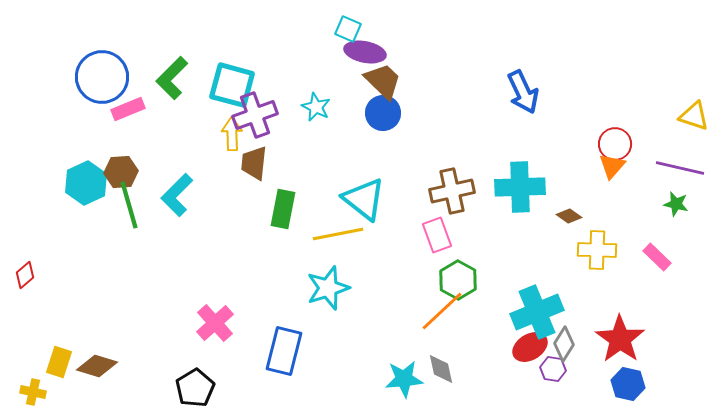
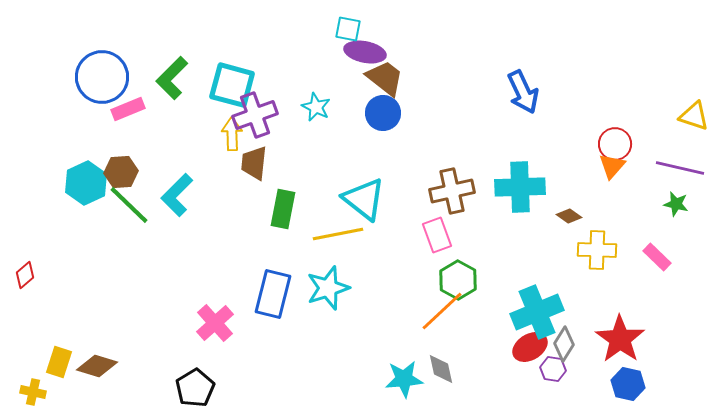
cyan square at (348, 29): rotated 12 degrees counterclockwise
brown trapezoid at (383, 81): moved 2 px right, 3 px up; rotated 6 degrees counterclockwise
green line at (129, 205): rotated 30 degrees counterclockwise
blue rectangle at (284, 351): moved 11 px left, 57 px up
